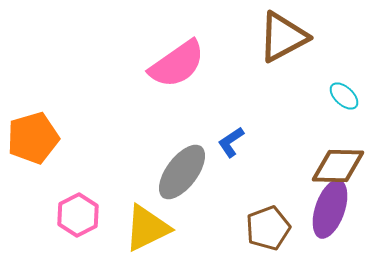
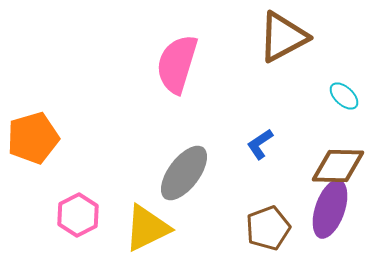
pink semicircle: rotated 142 degrees clockwise
blue L-shape: moved 29 px right, 2 px down
gray ellipse: moved 2 px right, 1 px down
